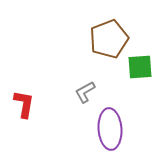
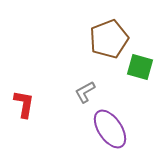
green square: rotated 20 degrees clockwise
purple ellipse: rotated 30 degrees counterclockwise
